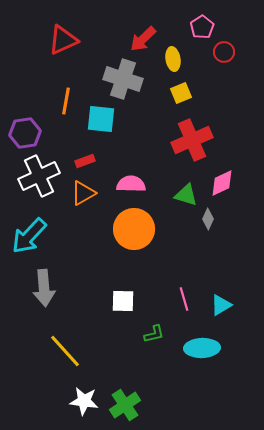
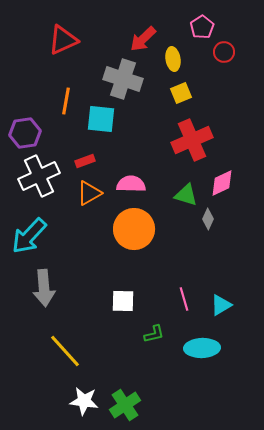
orange triangle: moved 6 px right
